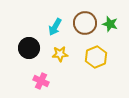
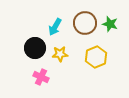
black circle: moved 6 px right
pink cross: moved 4 px up
